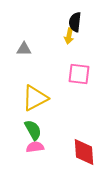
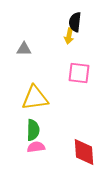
pink square: moved 1 px up
yellow triangle: rotated 20 degrees clockwise
green semicircle: rotated 30 degrees clockwise
pink semicircle: moved 1 px right
